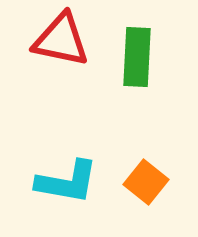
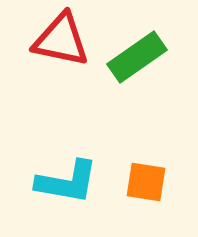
green rectangle: rotated 52 degrees clockwise
orange square: rotated 30 degrees counterclockwise
